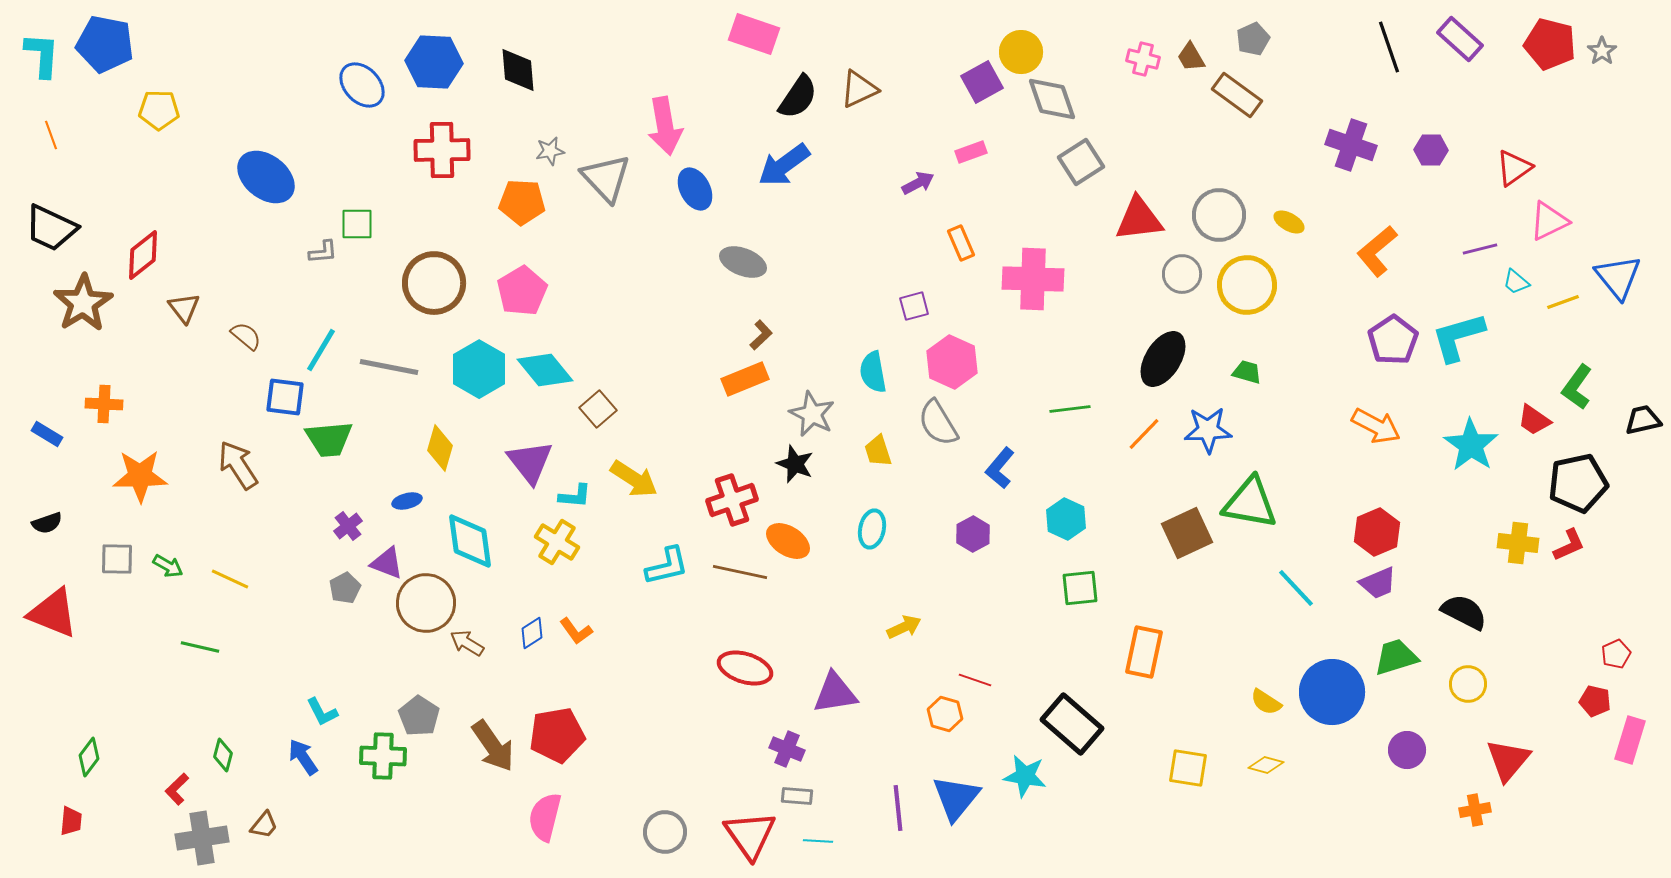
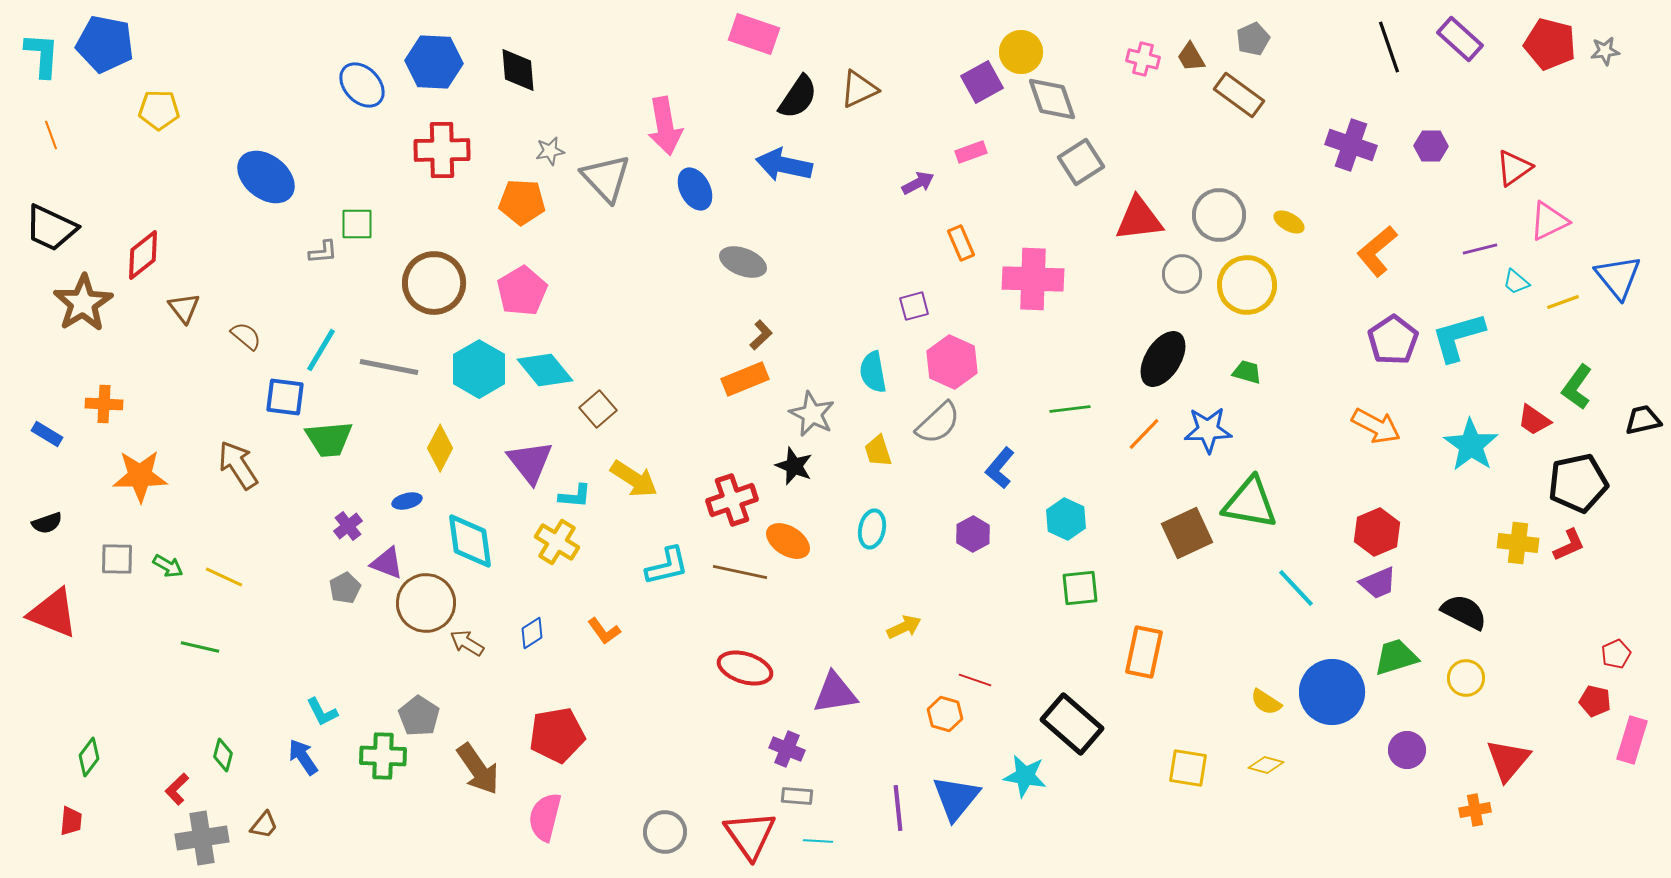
gray star at (1602, 51): moved 3 px right; rotated 28 degrees clockwise
brown rectangle at (1237, 95): moved 2 px right
purple hexagon at (1431, 150): moved 4 px up
blue arrow at (784, 165): rotated 48 degrees clockwise
gray semicircle at (938, 423): rotated 102 degrees counterclockwise
yellow diamond at (440, 448): rotated 12 degrees clockwise
black star at (795, 464): moved 1 px left, 2 px down
yellow line at (230, 579): moved 6 px left, 2 px up
orange L-shape at (576, 631): moved 28 px right
yellow circle at (1468, 684): moved 2 px left, 6 px up
pink rectangle at (1630, 740): moved 2 px right
brown arrow at (493, 746): moved 15 px left, 23 px down
